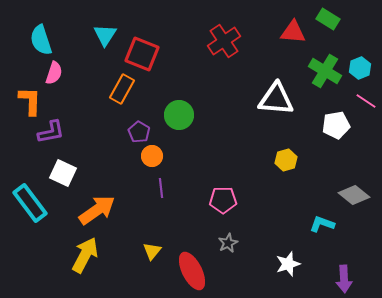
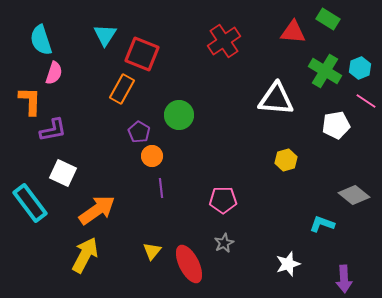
purple L-shape: moved 2 px right, 2 px up
gray star: moved 4 px left
red ellipse: moved 3 px left, 7 px up
